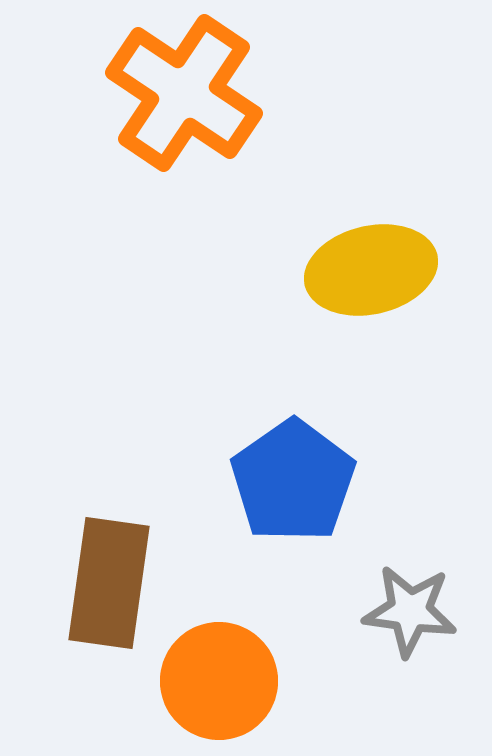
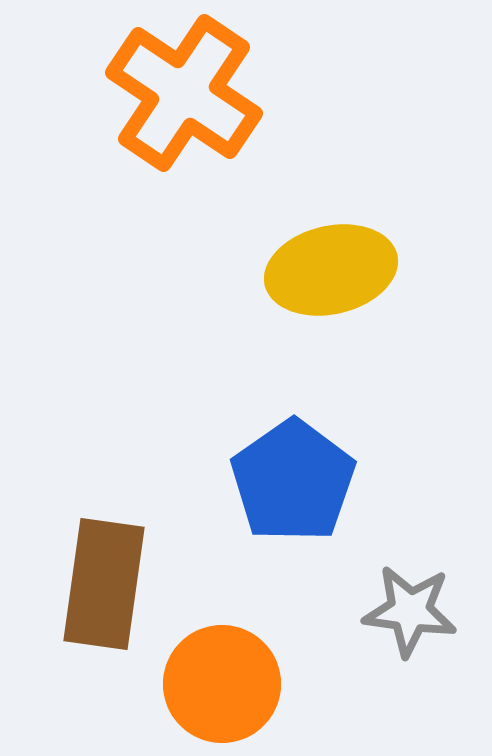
yellow ellipse: moved 40 px left
brown rectangle: moved 5 px left, 1 px down
orange circle: moved 3 px right, 3 px down
